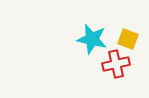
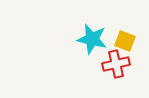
yellow square: moved 3 px left, 2 px down
